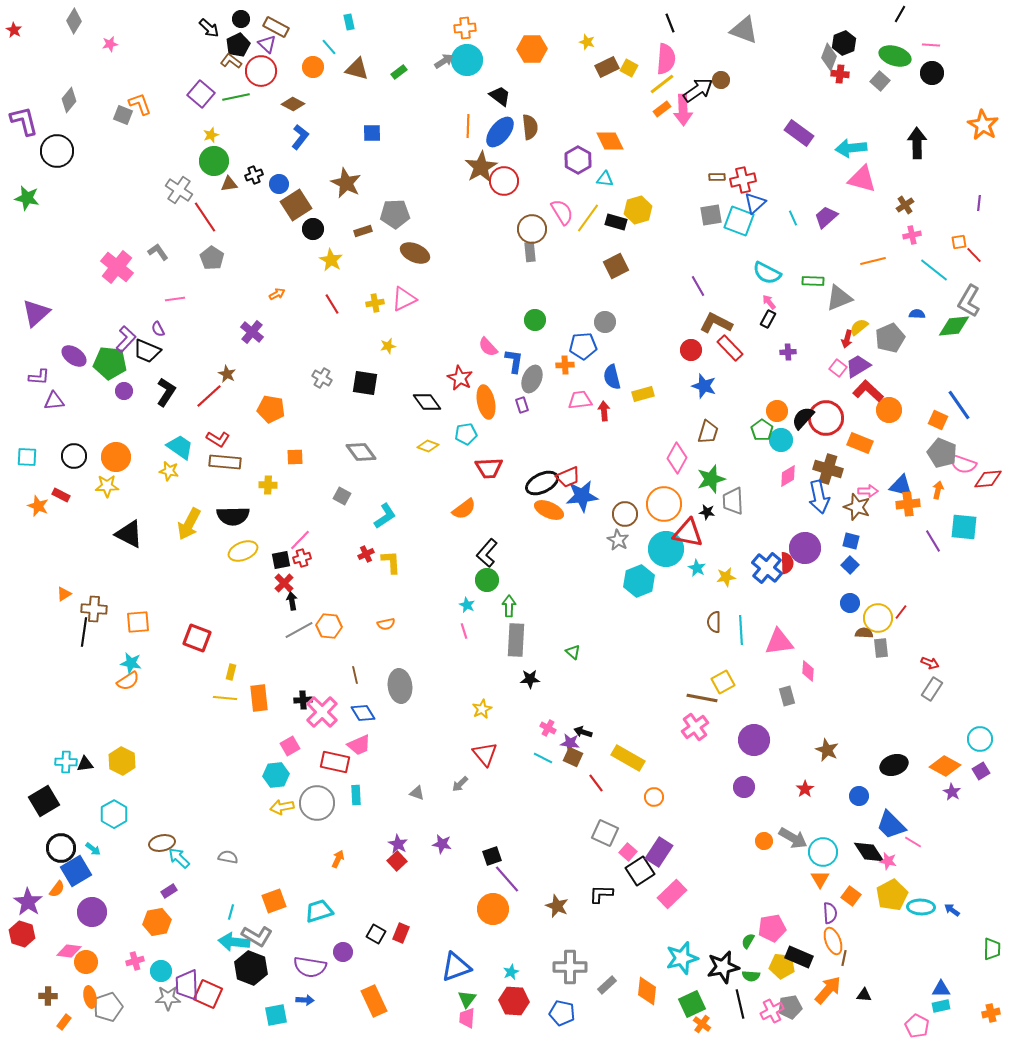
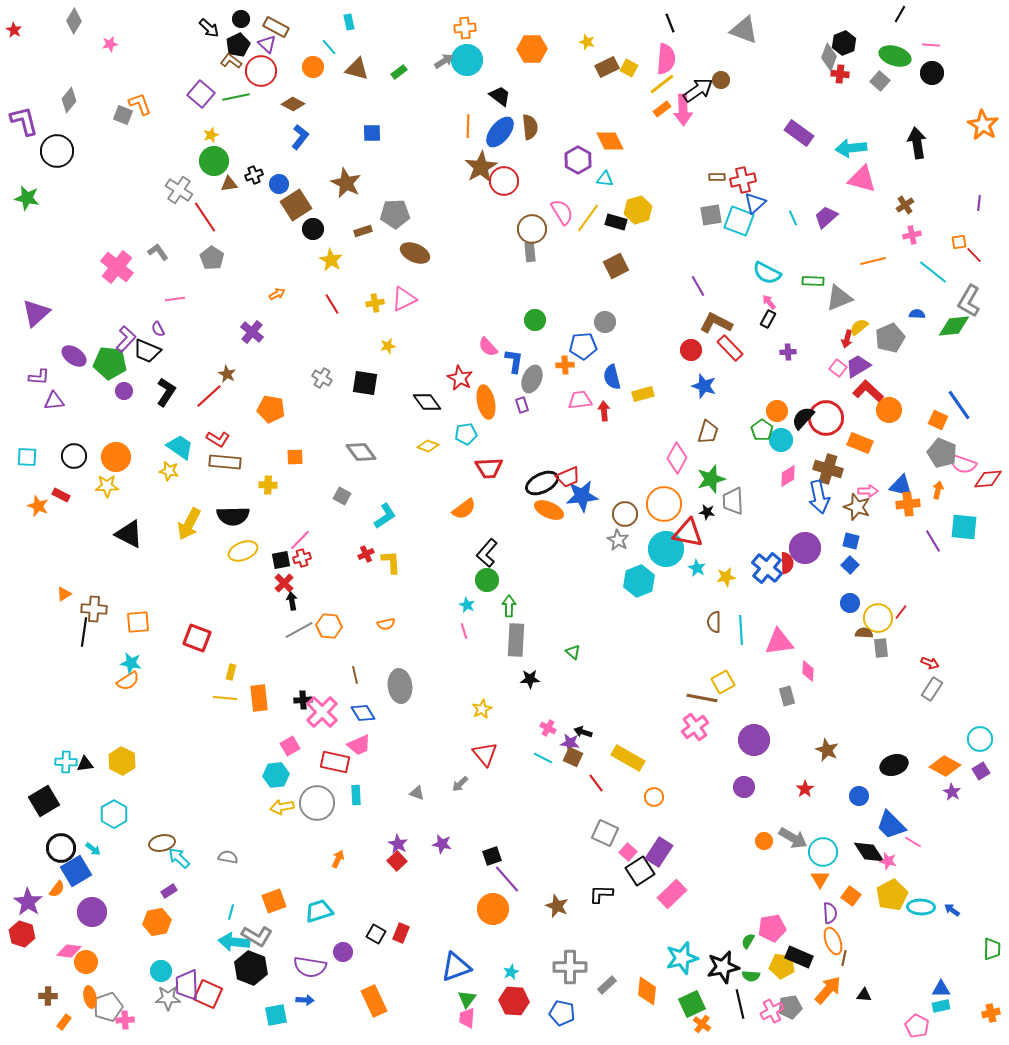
black arrow at (917, 143): rotated 8 degrees counterclockwise
cyan line at (934, 270): moved 1 px left, 2 px down
pink cross at (135, 961): moved 10 px left, 59 px down; rotated 12 degrees clockwise
